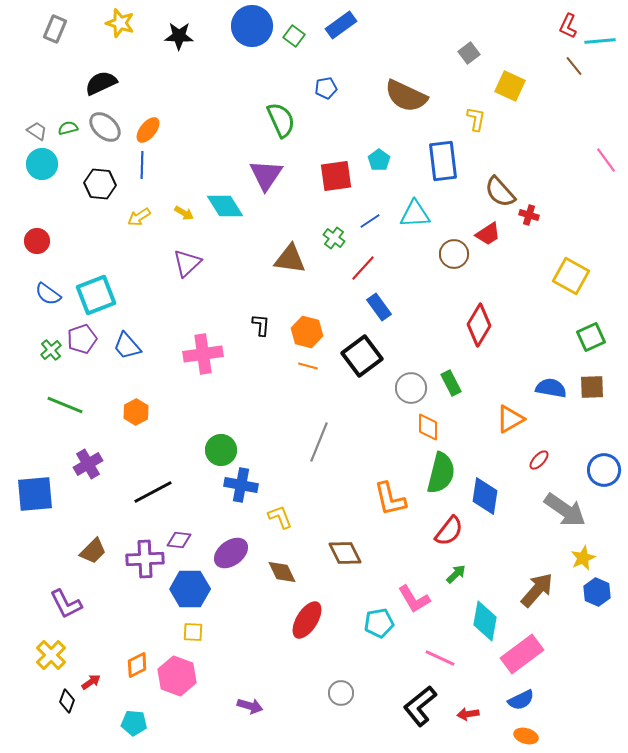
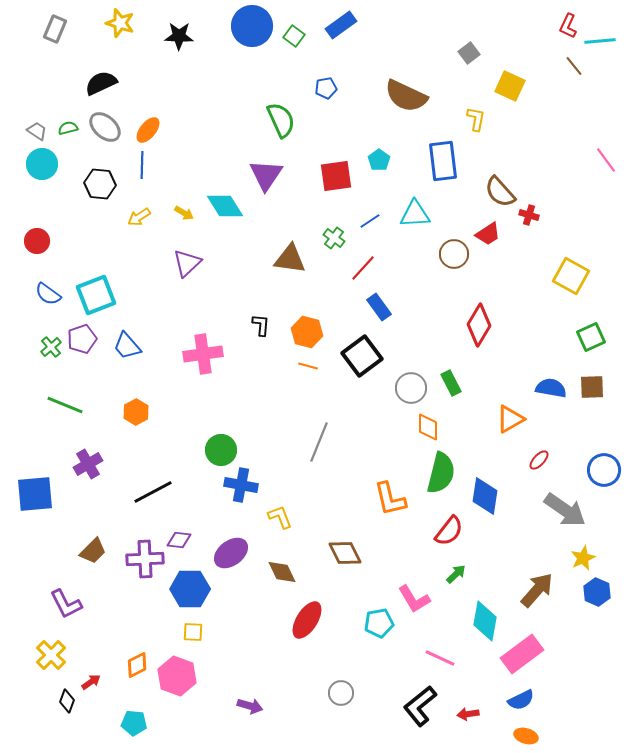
green cross at (51, 350): moved 3 px up
